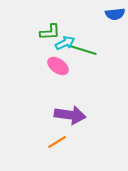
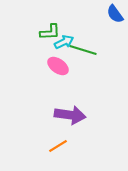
blue semicircle: rotated 60 degrees clockwise
cyan arrow: moved 1 px left, 1 px up
orange line: moved 1 px right, 4 px down
